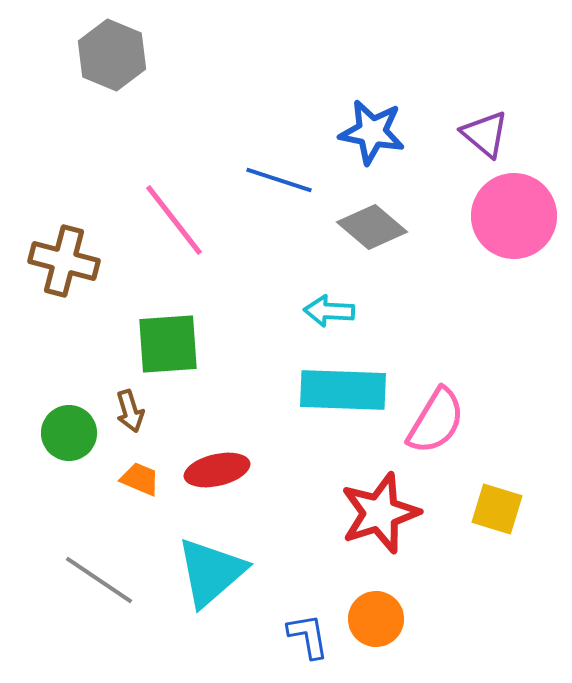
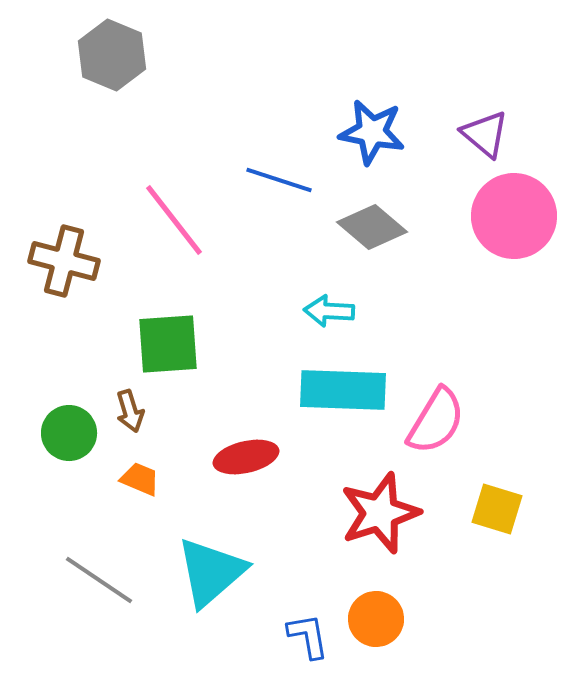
red ellipse: moved 29 px right, 13 px up
